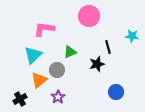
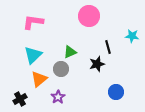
pink L-shape: moved 11 px left, 7 px up
gray circle: moved 4 px right, 1 px up
orange triangle: moved 1 px up
